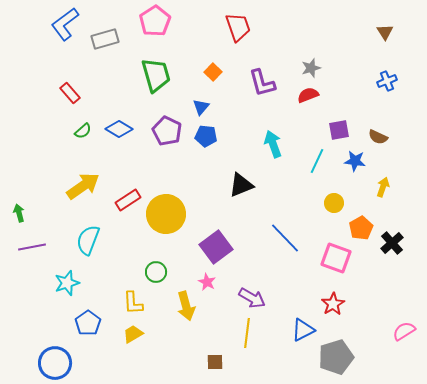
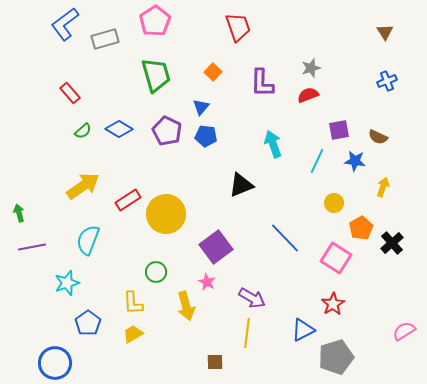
purple L-shape at (262, 83): rotated 16 degrees clockwise
pink square at (336, 258): rotated 12 degrees clockwise
